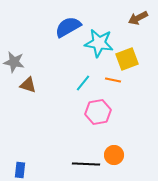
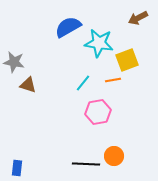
yellow square: moved 1 px down
orange line: rotated 21 degrees counterclockwise
orange circle: moved 1 px down
blue rectangle: moved 3 px left, 2 px up
